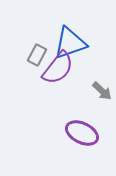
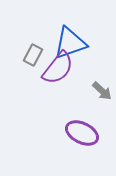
gray rectangle: moved 4 px left
